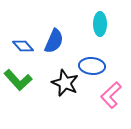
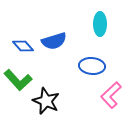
blue semicircle: rotated 50 degrees clockwise
black star: moved 19 px left, 18 px down
